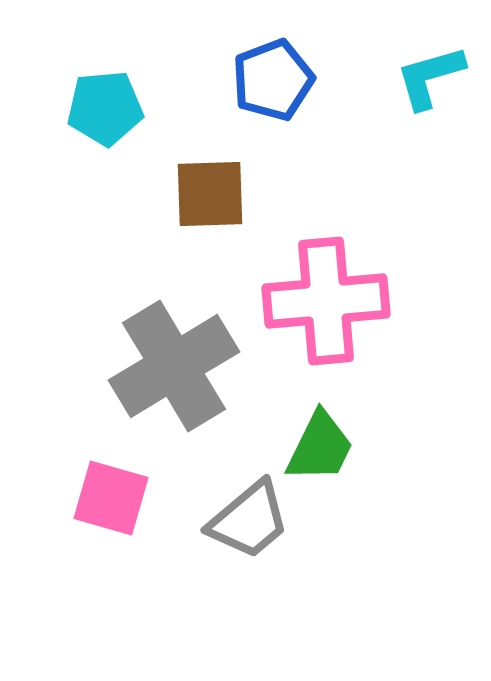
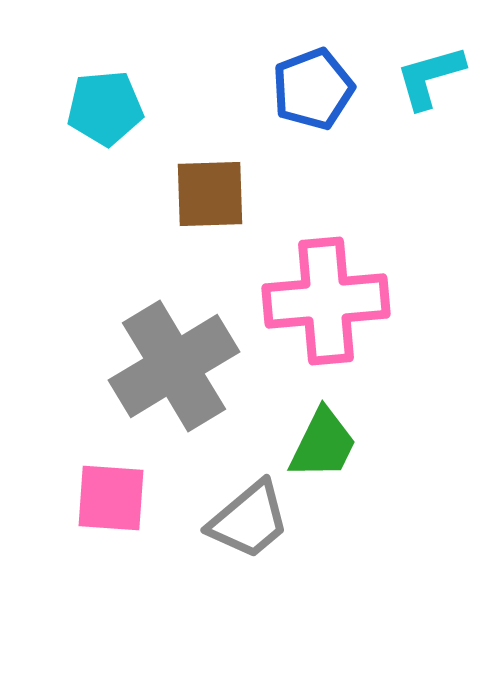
blue pentagon: moved 40 px right, 9 px down
green trapezoid: moved 3 px right, 3 px up
pink square: rotated 12 degrees counterclockwise
